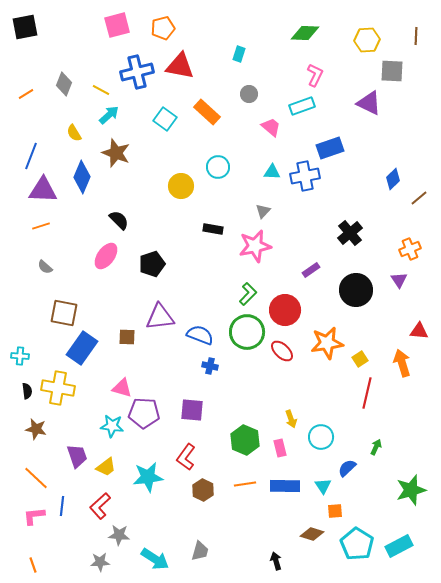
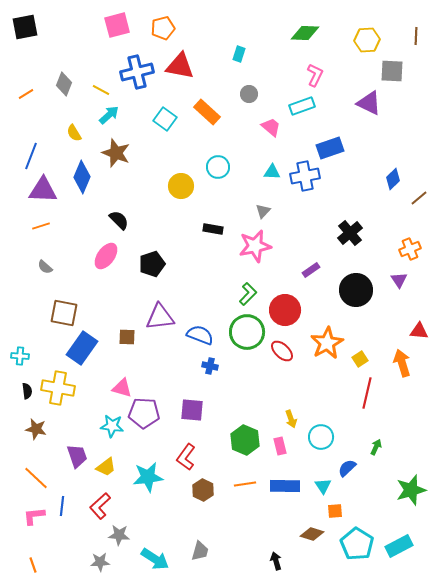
orange star at (327, 343): rotated 20 degrees counterclockwise
pink rectangle at (280, 448): moved 2 px up
